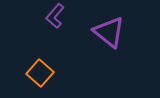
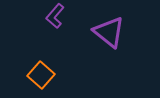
orange square: moved 1 px right, 2 px down
